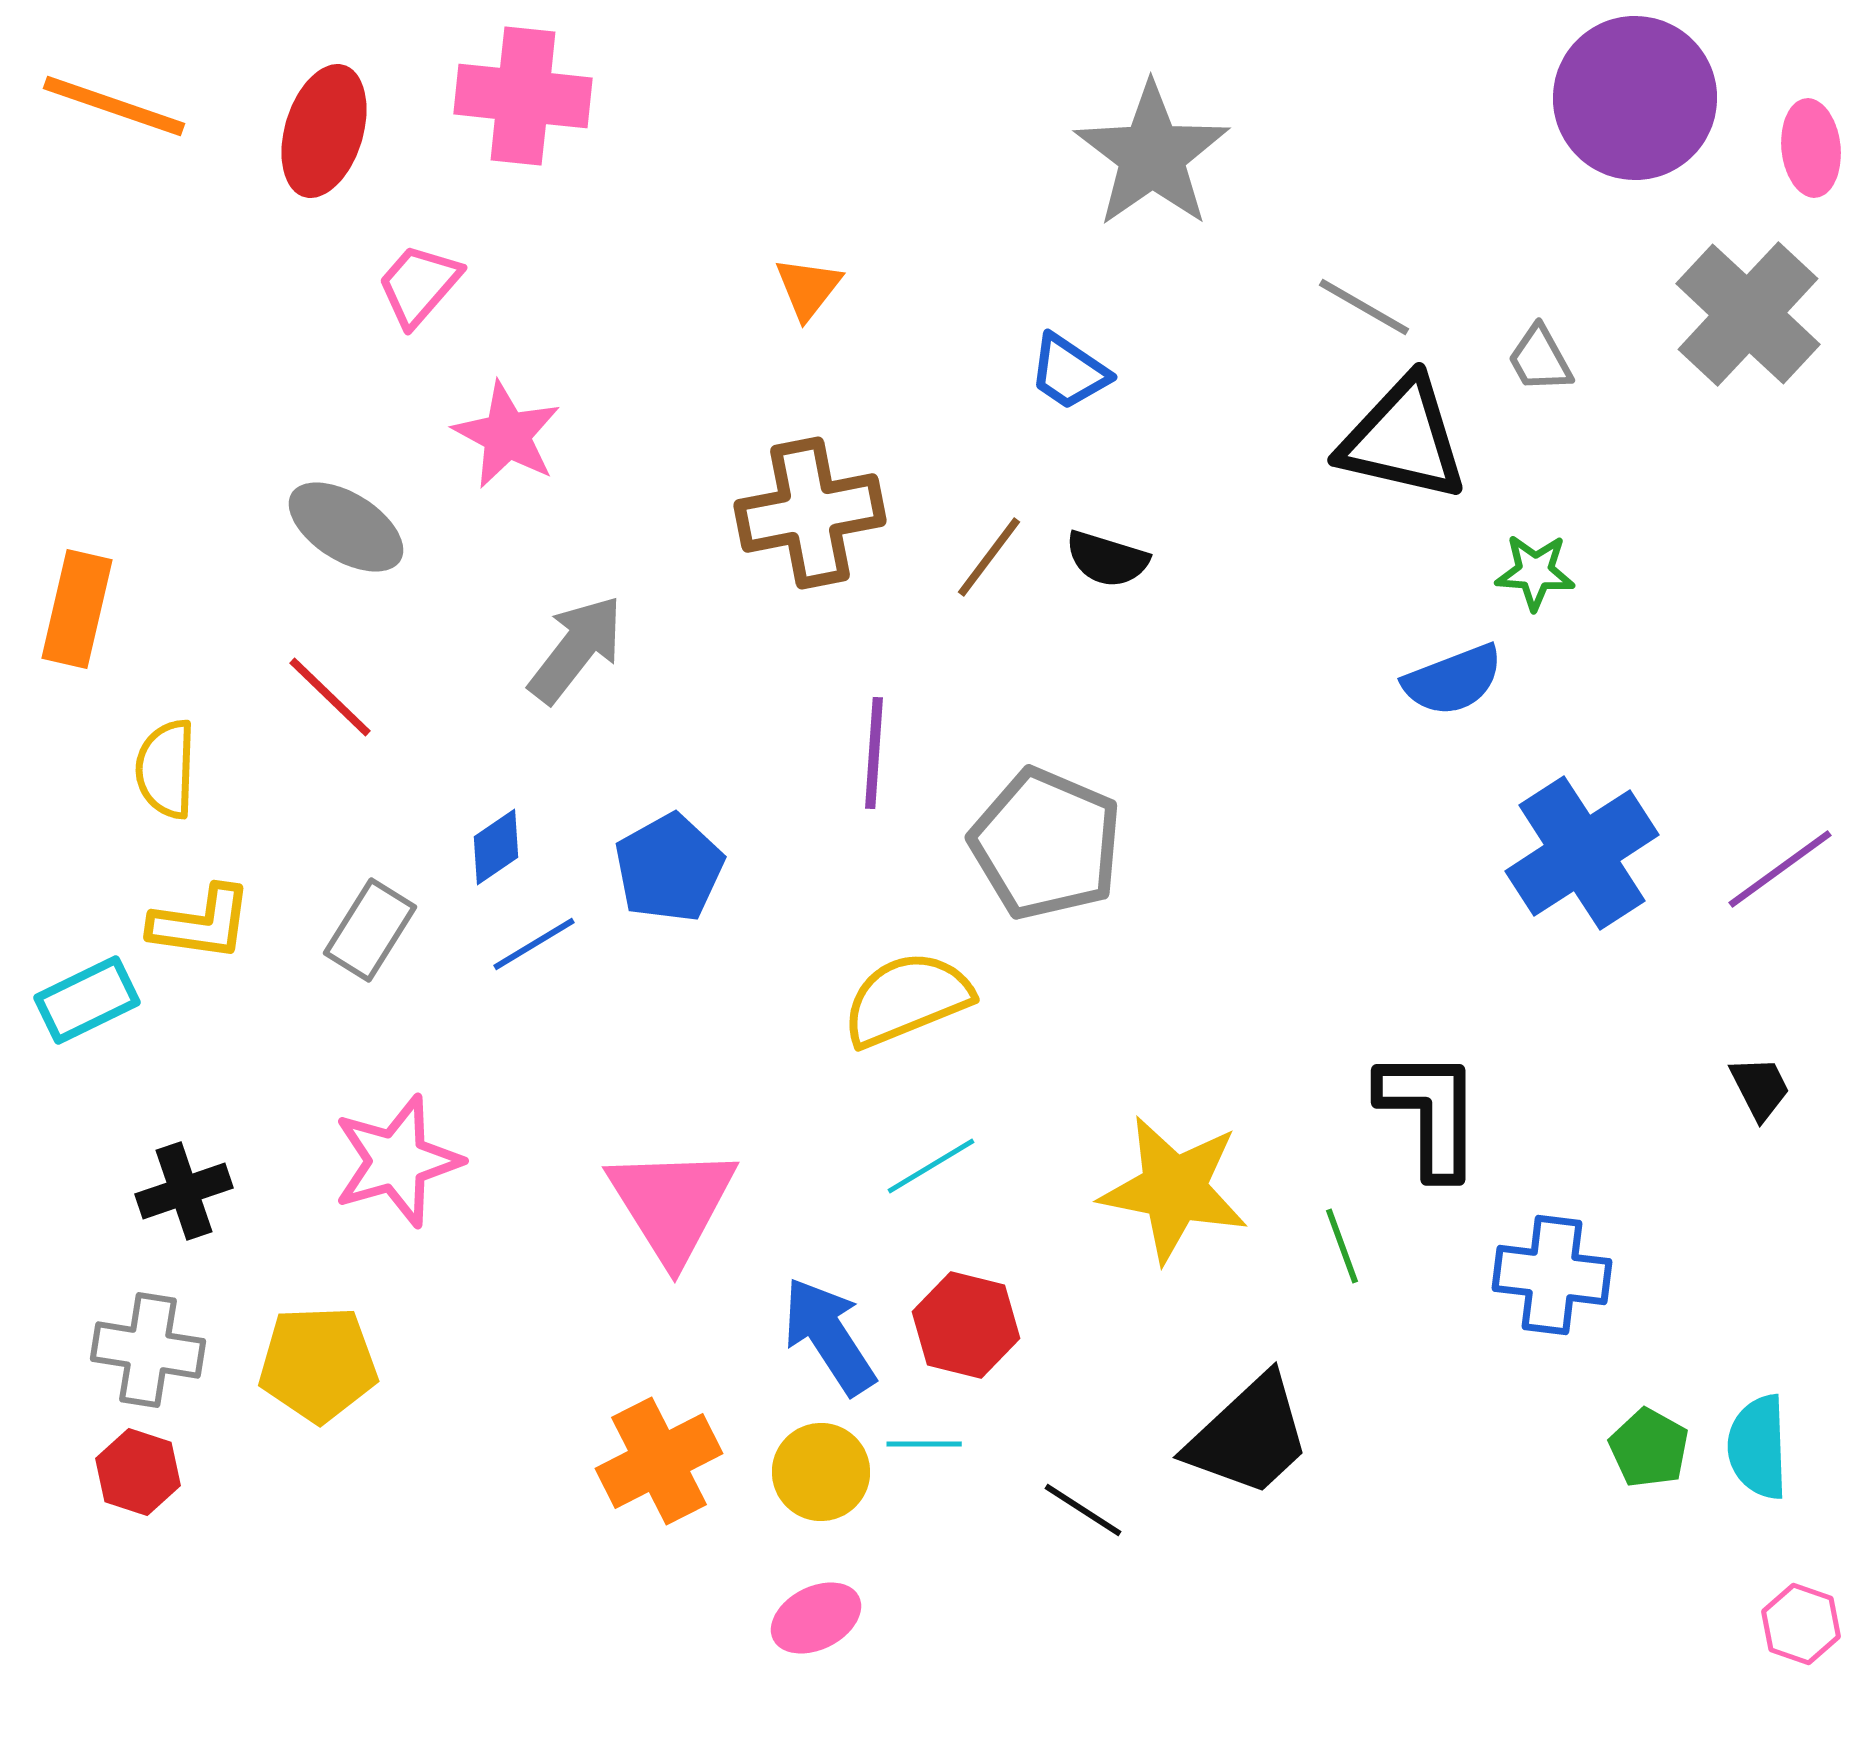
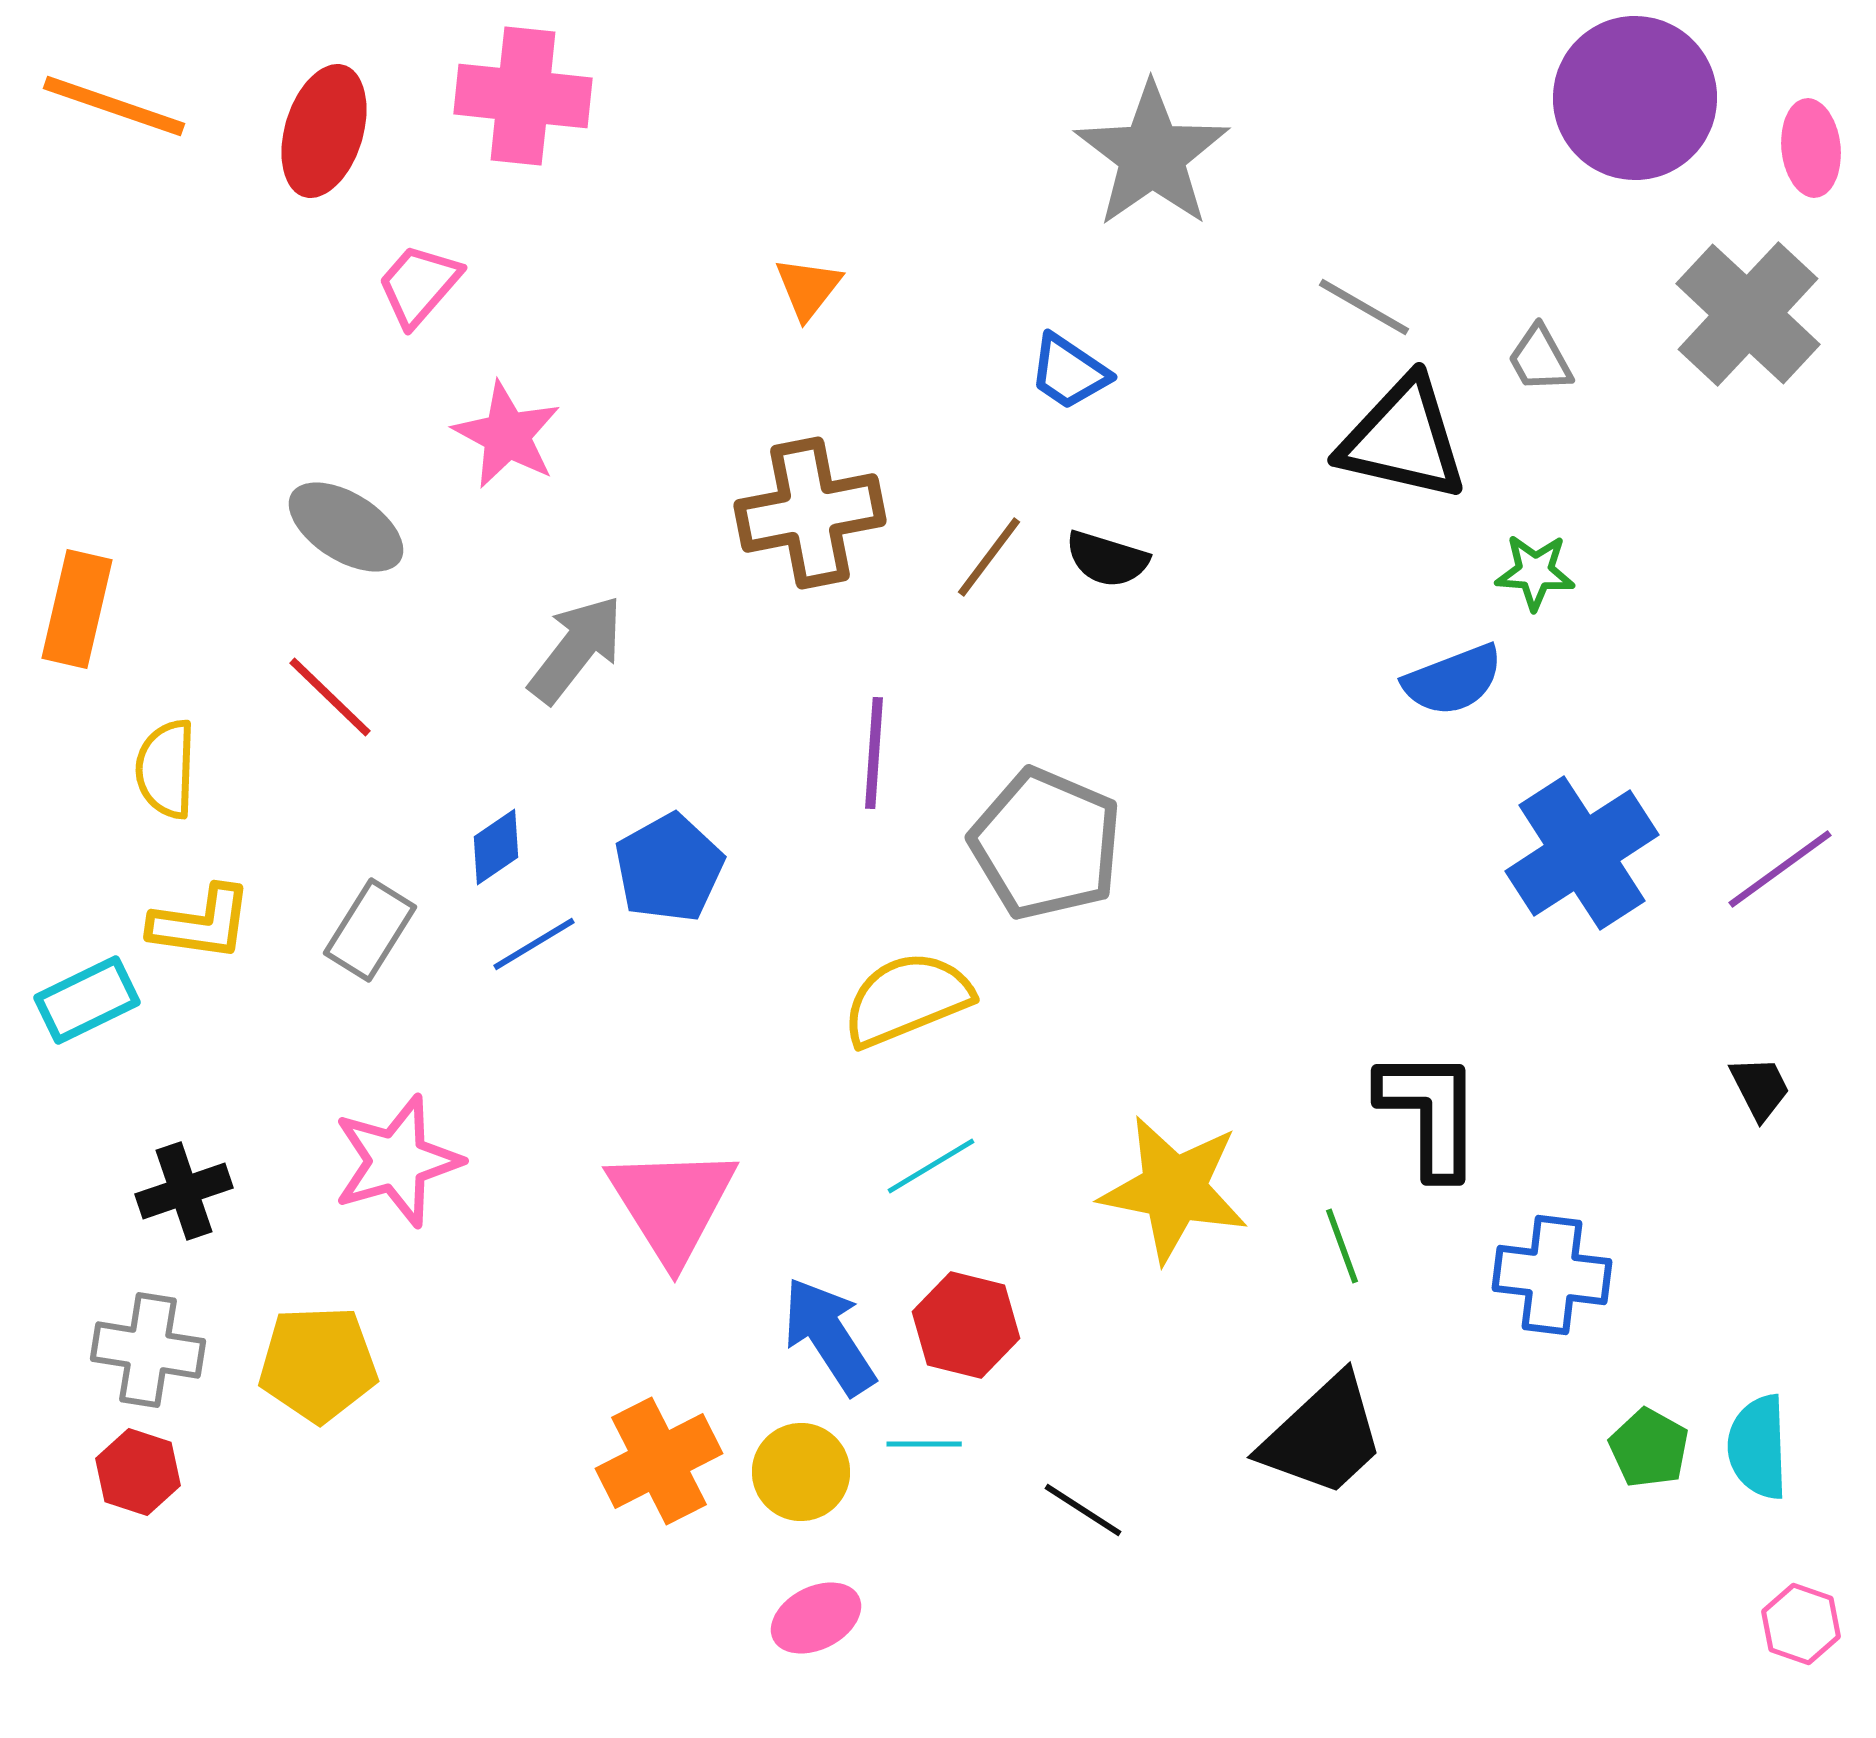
black trapezoid at (1249, 1436): moved 74 px right
yellow circle at (821, 1472): moved 20 px left
